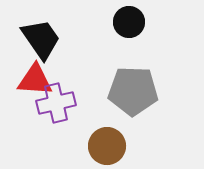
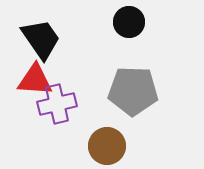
purple cross: moved 1 px right, 1 px down
